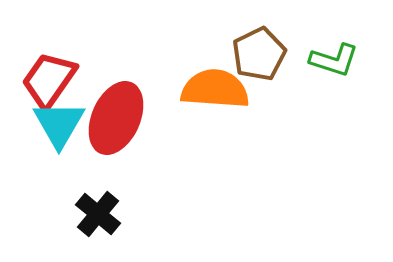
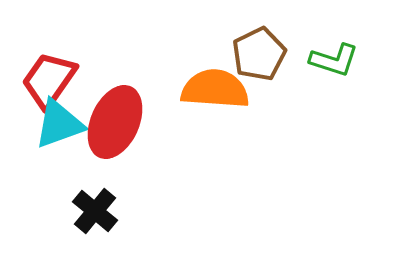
red ellipse: moved 1 px left, 4 px down
cyan triangle: rotated 40 degrees clockwise
black cross: moved 3 px left, 3 px up
